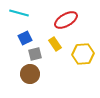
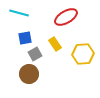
red ellipse: moved 3 px up
blue square: rotated 16 degrees clockwise
gray square: rotated 16 degrees counterclockwise
brown circle: moved 1 px left
